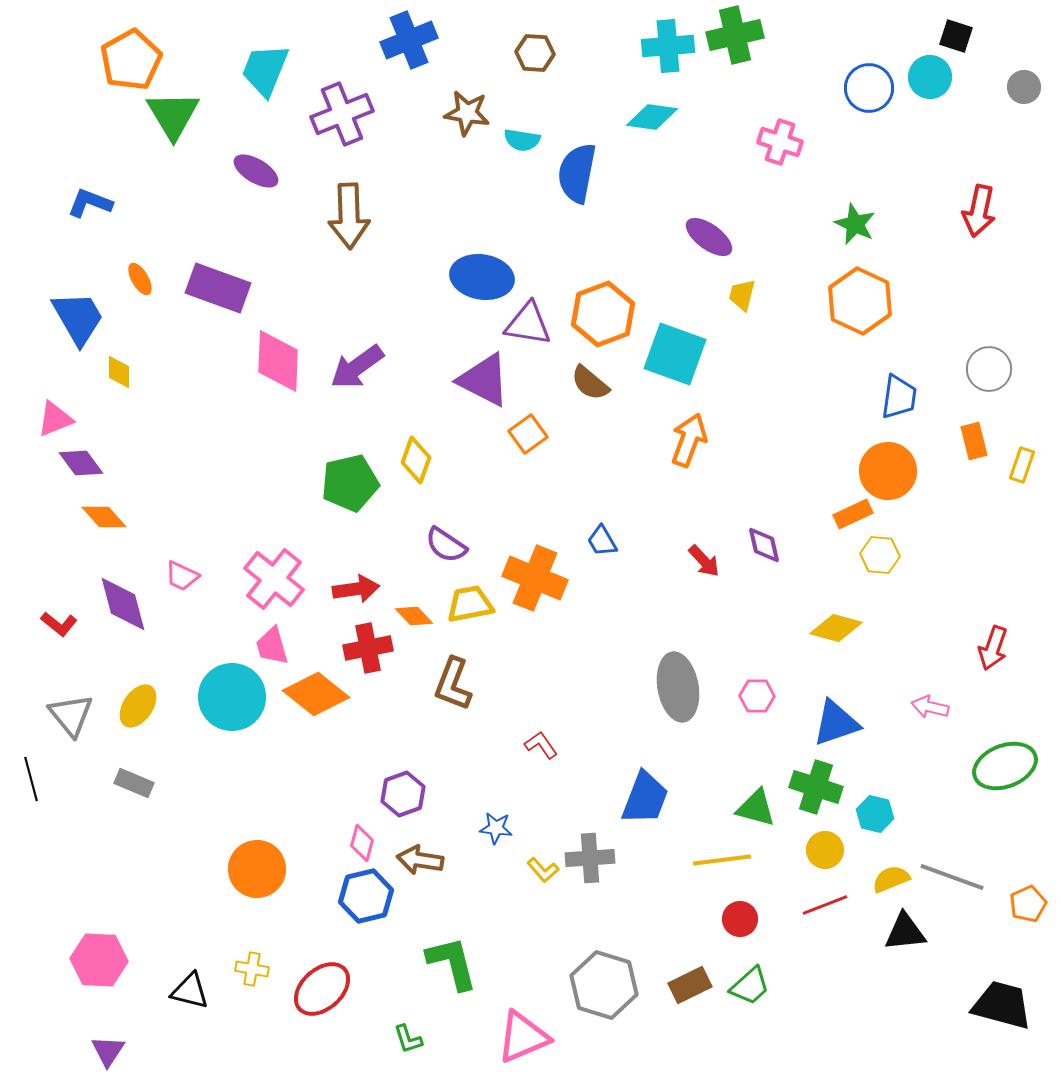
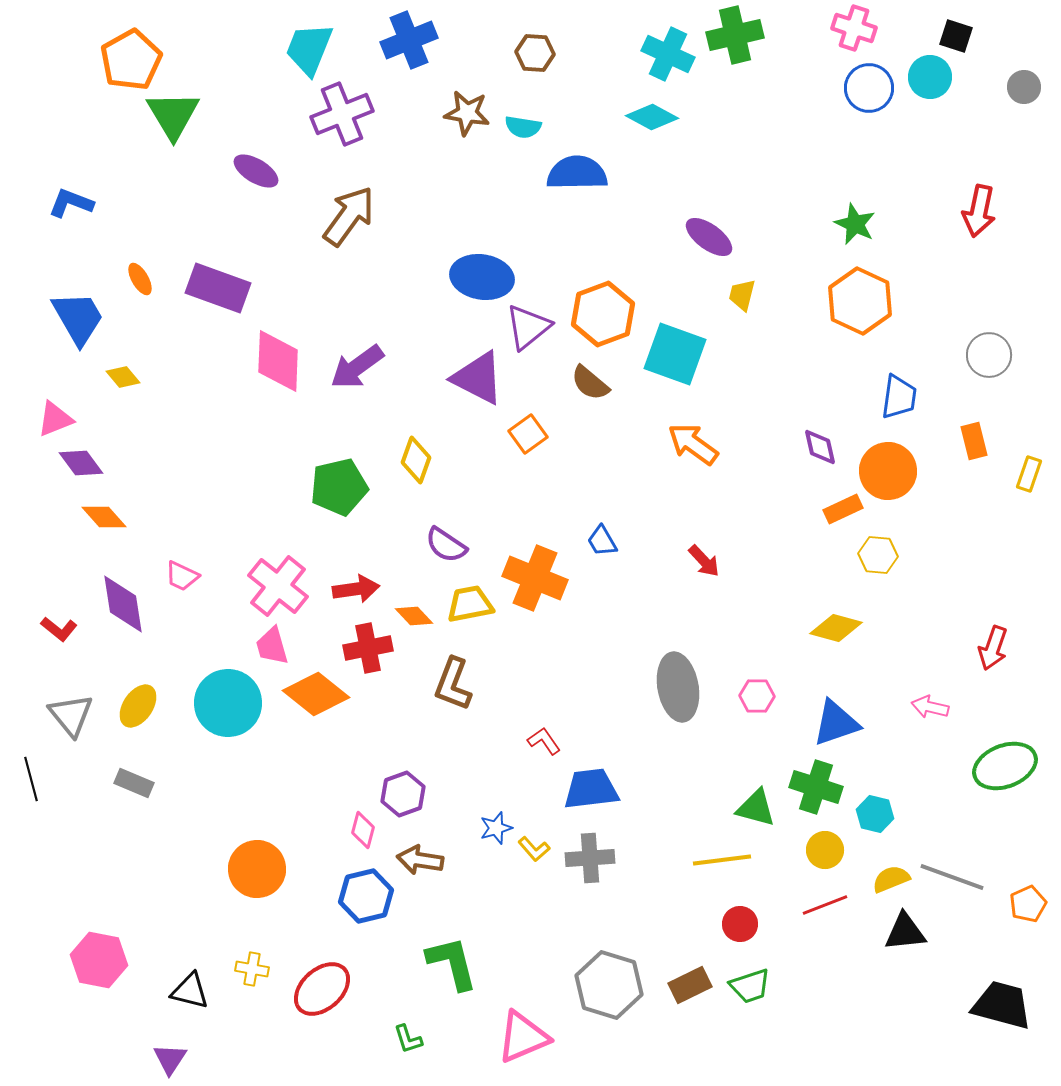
cyan cross at (668, 46): moved 8 px down; rotated 30 degrees clockwise
cyan trapezoid at (265, 70): moved 44 px right, 21 px up
cyan diamond at (652, 117): rotated 21 degrees clockwise
cyan semicircle at (522, 140): moved 1 px right, 13 px up
pink cross at (780, 142): moved 74 px right, 114 px up
blue semicircle at (577, 173): rotated 78 degrees clockwise
blue L-shape at (90, 203): moved 19 px left
brown arrow at (349, 216): rotated 142 degrees counterclockwise
purple triangle at (528, 324): moved 3 px down; rotated 48 degrees counterclockwise
gray circle at (989, 369): moved 14 px up
yellow diamond at (119, 372): moved 4 px right, 5 px down; rotated 40 degrees counterclockwise
purple triangle at (484, 380): moved 6 px left, 2 px up
orange arrow at (689, 440): moved 4 px right, 4 px down; rotated 74 degrees counterclockwise
yellow rectangle at (1022, 465): moved 7 px right, 9 px down
green pentagon at (350, 483): moved 11 px left, 4 px down
orange rectangle at (853, 514): moved 10 px left, 5 px up
purple diamond at (764, 545): moved 56 px right, 98 px up
yellow hexagon at (880, 555): moved 2 px left
pink cross at (274, 579): moved 4 px right, 7 px down
purple diamond at (123, 604): rotated 6 degrees clockwise
red L-shape at (59, 624): moved 5 px down
cyan circle at (232, 697): moved 4 px left, 6 px down
red L-shape at (541, 745): moved 3 px right, 4 px up
blue trapezoid at (645, 798): moved 54 px left, 9 px up; rotated 118 degrees counterclockwise
blue star at (496, 828): rotated 24 degrees counterclockwise
pink diamond at (362, 843): moved 1 px right, 13 px up
yellow L-shape at (543, 870): moved 9 px left, 21 px up
red circle at (740, 919): moved 5 px down
pink hexagon at (99, 960): rotated 8 degrees clockwise
gray hexagon at (604, 985): moved 5 px right
green trapezoid at (750, 986): rotated 24 degrees clockwise
purple triangle at (108, 1051): moved 62 px right, 8 px down
